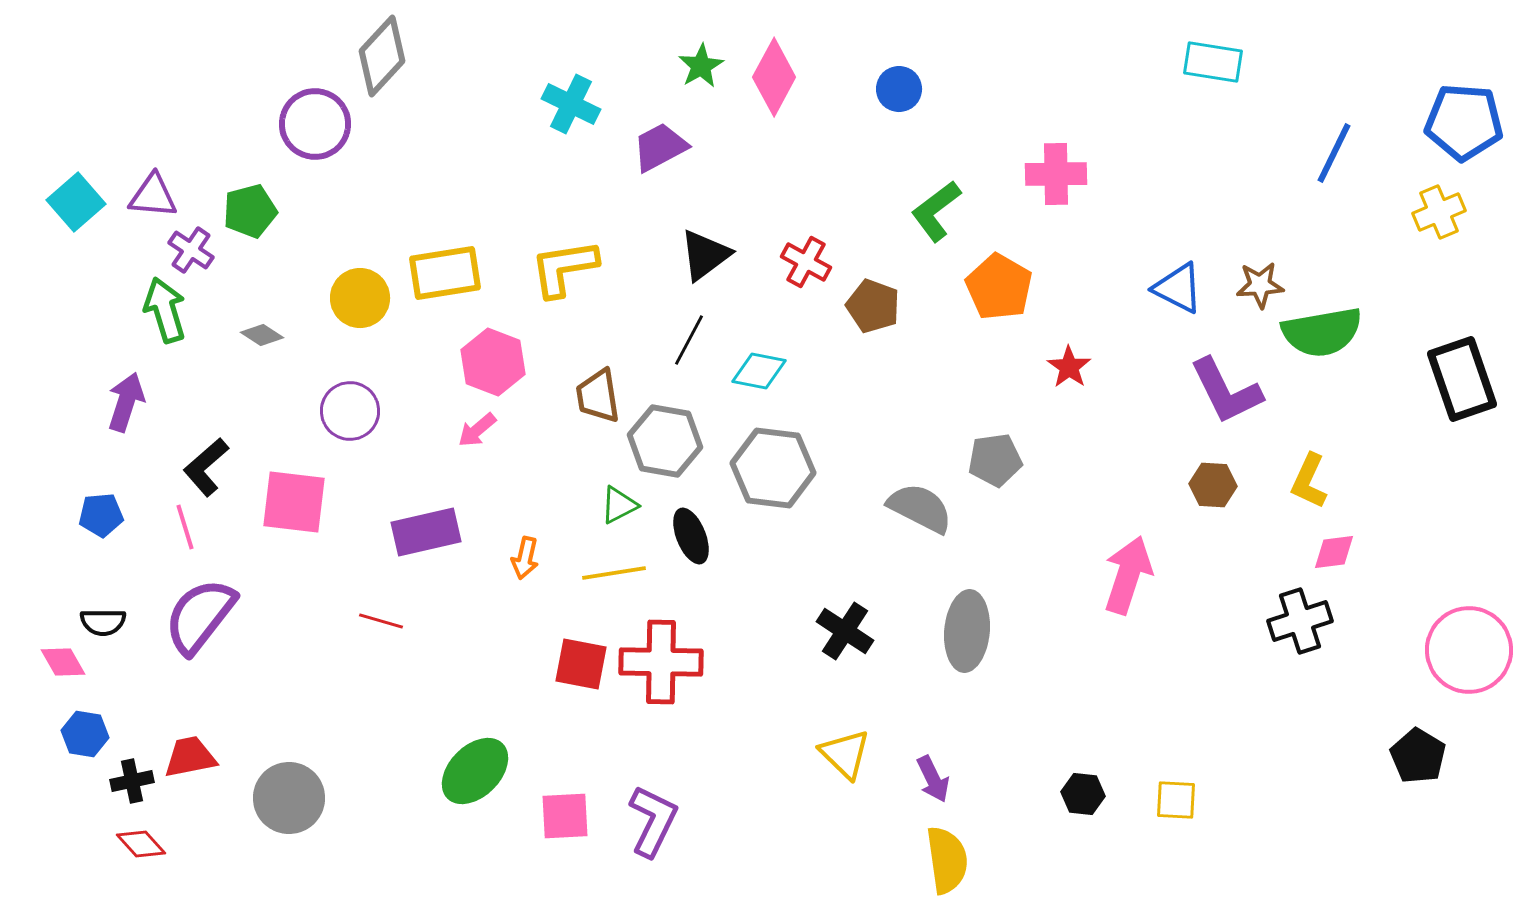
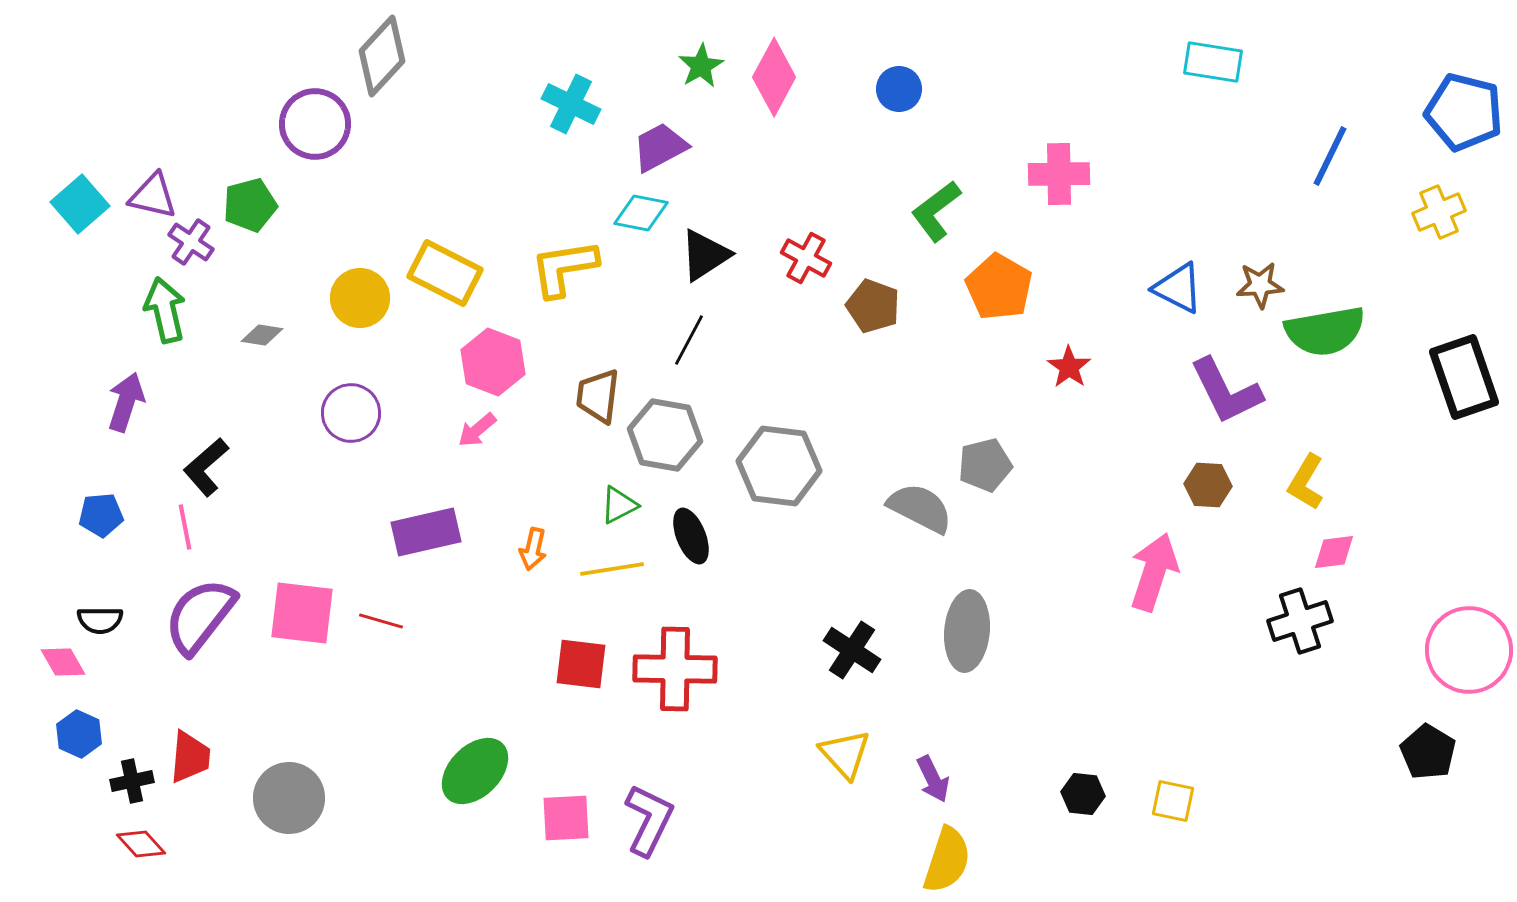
blue pentagon at (1464, 122): moved 10 px up; rotated 10 degrees clockwise
blue line at (1334, 153): moved 4 px left, 3 px down
pink cross at (1056, 174): moved 3 px right
purple triangle at (153, 196): rotated 8 degrees clockwise
cyan square at (76, 202): moved 4 px right, 2 px down
green pentagon at (250, 211): moved 6 px up
purple cross at (191, 250): moved 8 px up
black triangle at (705, 255): rotated 4 degrees clockwise
red cross at (806, 262): moved 4 px up
yellow rectangle at (445, 273): rotated 36 degrees clockwise
green arrow at (165, 310): rotated 4 degrees clockwise
green semicircle at (1322, 332): moved 3 px right, 1 px up
gray diamond at (262, 335): rotated 24 degrees counterclockwise
cyan diamond at (759, 371): moved 118 px left, 158 px up
black rectangle at (1462, 379): moved 2 px right, 2 px up
brown trapezoid at (598, 396): rotated 16 degrees clockwise
purple circle at (350, 411): moved 1 px right, 2 px down
gray hexagon at (665, 441): moved 6 px up
gray pentagon at (995, 460): moved 10 px left, 5 px down; rotated 6 degrees counterclockwise
gray hexagon at (773, 468): moved 6 px right, 2 px up
yellow L-shape at (1309, 481): moved 3 px left, 1 px down; rotated 6 degrees clockwise
brown hexagon at (1213, 485): moved 5 px left
pink square at (294, 502): moved 8 px right, 111 px down
pink line at (185, 527): rotated 6 degrees clockwise
orange arrow at (525, 558): moved 8 px right, 9 px up
yellow line at (614, 573): moved 2 px left, 4 px up
pink arrow at (1128, 575): moved 26 px right, 3 px up
black semicircle at (103, 622): moved 3 px left, 2 px up
black cross at (845, 631): moved 7 px right, 19 px down
red cross at (661, 662): moved 14 px right, 7 px down
red square at (581, 664): rotated 4 degrees counterclockwise
blue hexagon at (85, 734): moved 6 px left; rotated 15 degrees clockwise
yellow triangle at (845, 754): rotated 4 degrees clockwise
black pentagon at (1418, 756): moved 10 px right, 4 px up
red trapezoid at (190, 757): rotated 106 degrees clockwise
yellow square at (1176, 800): moved 3 px left, 1 px down; rotated 9 degrees clockwise
pink square at (565, 816): moved 1 px right, 2 px down
purple L-shape at (653, 821): moved 4 px left, 1 px up
yellow semicircle at (947, 860): rotated 26 degrees clockwise
